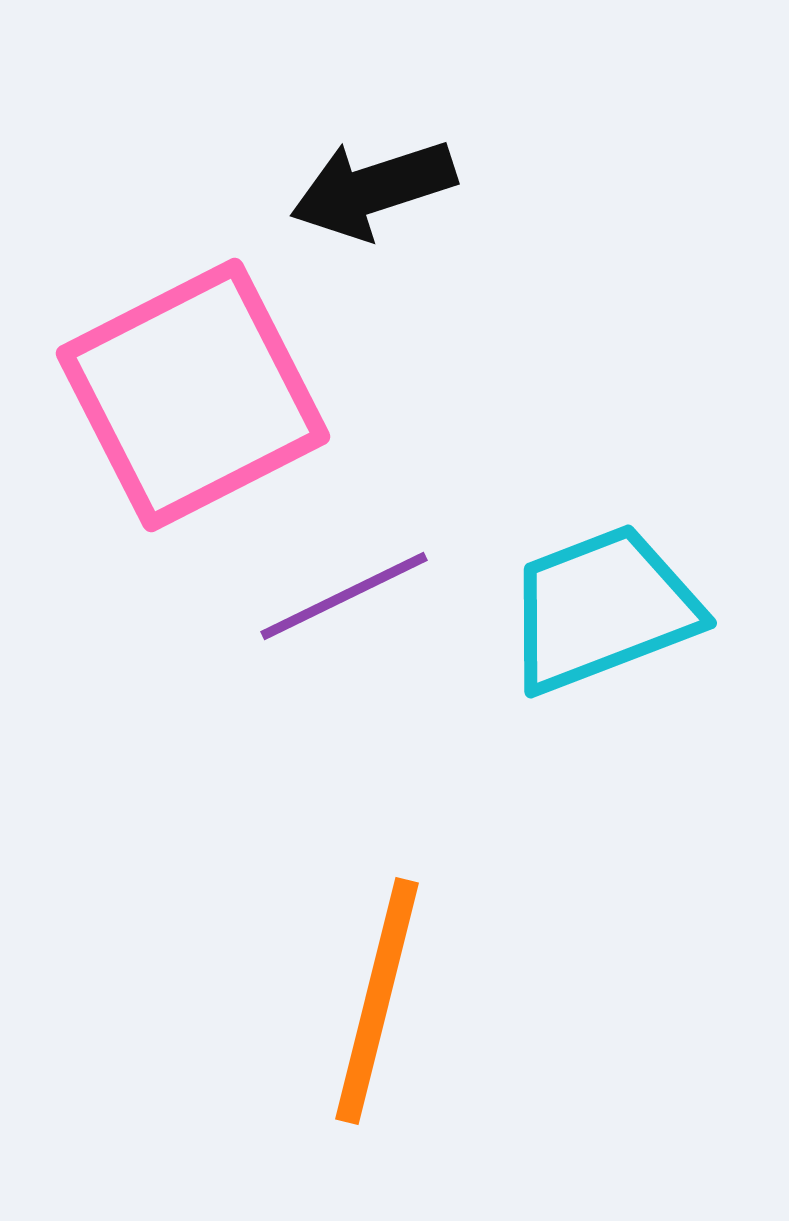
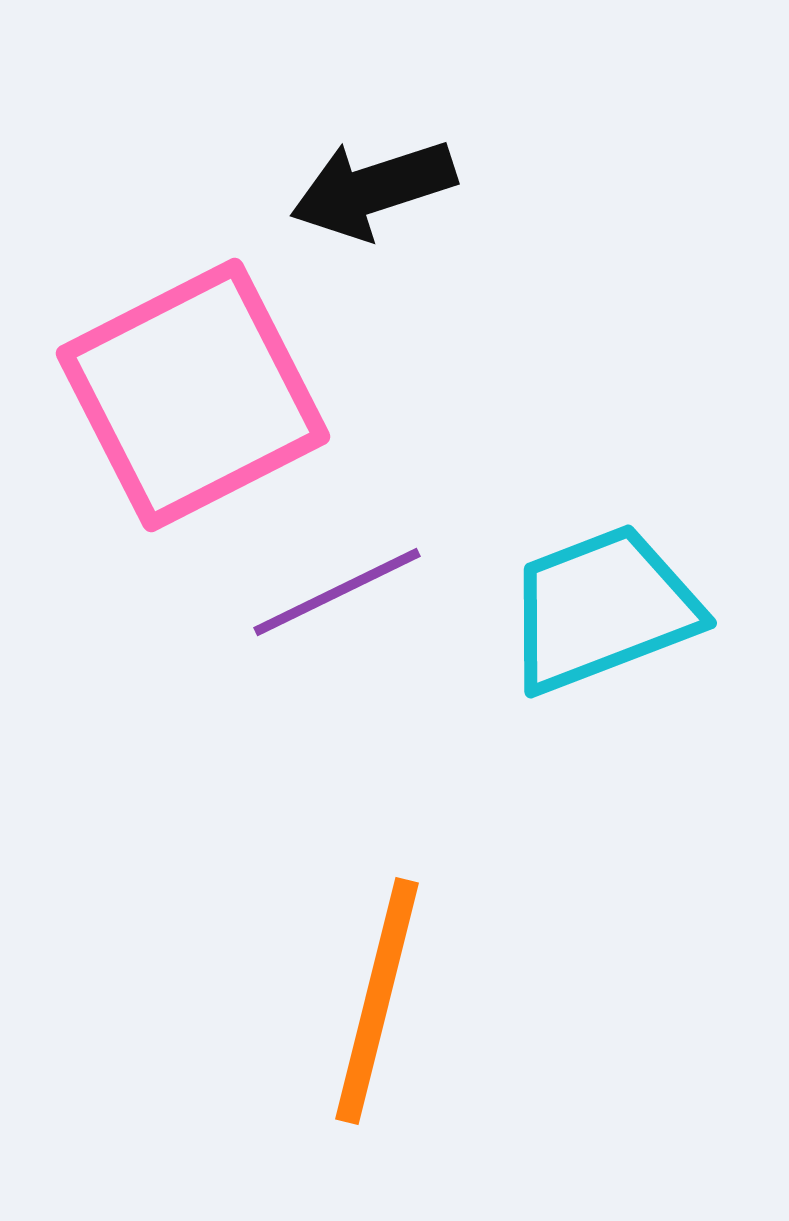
purple line: moved 7 px left, 4 px up
